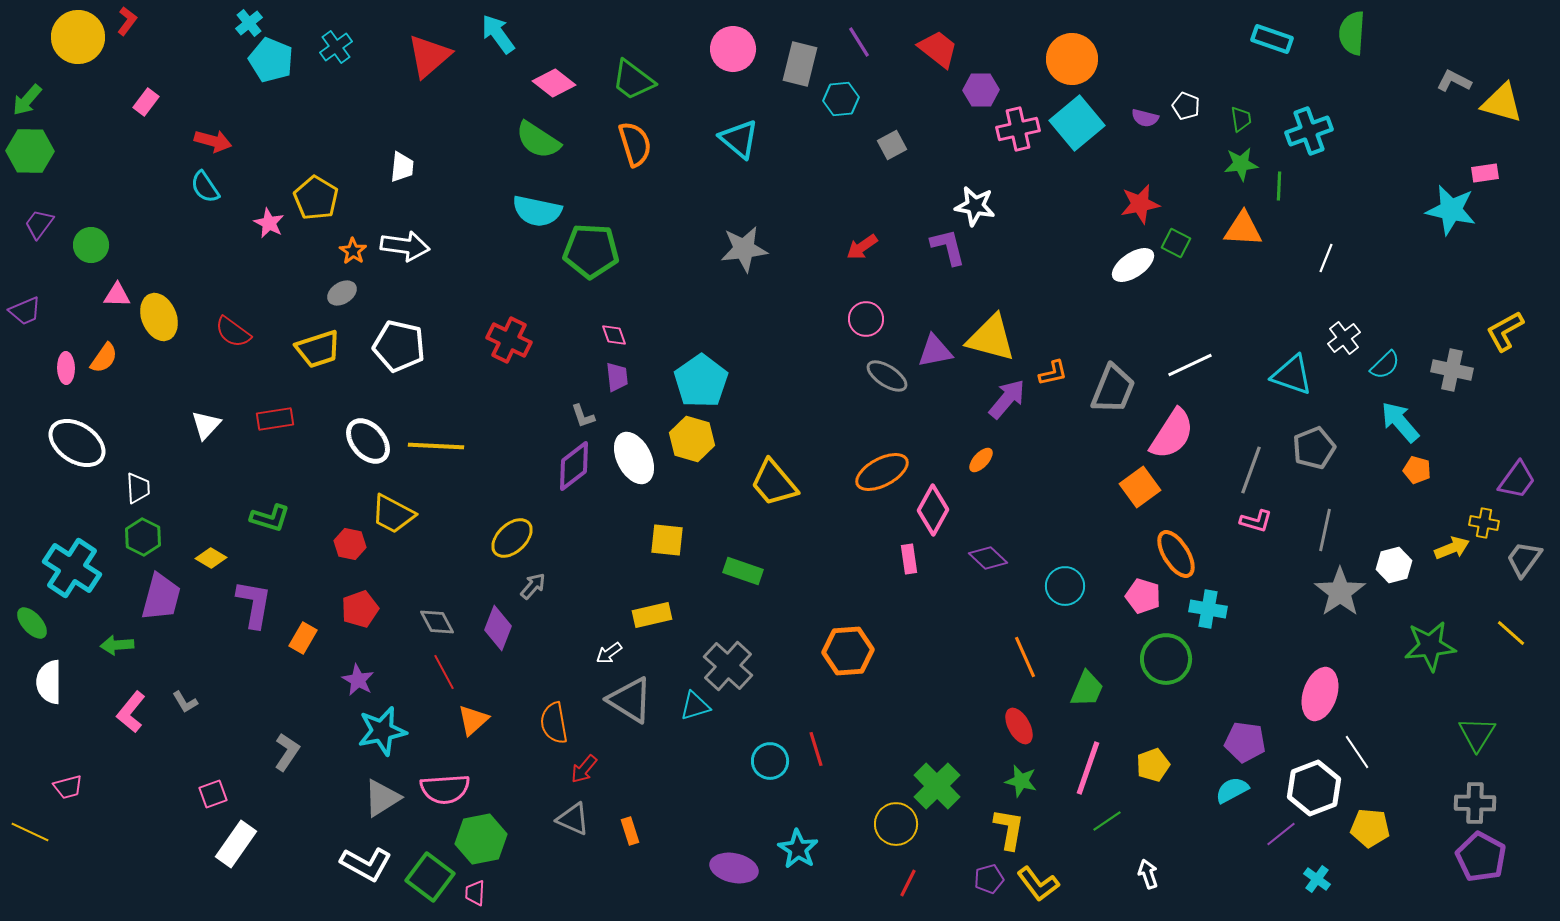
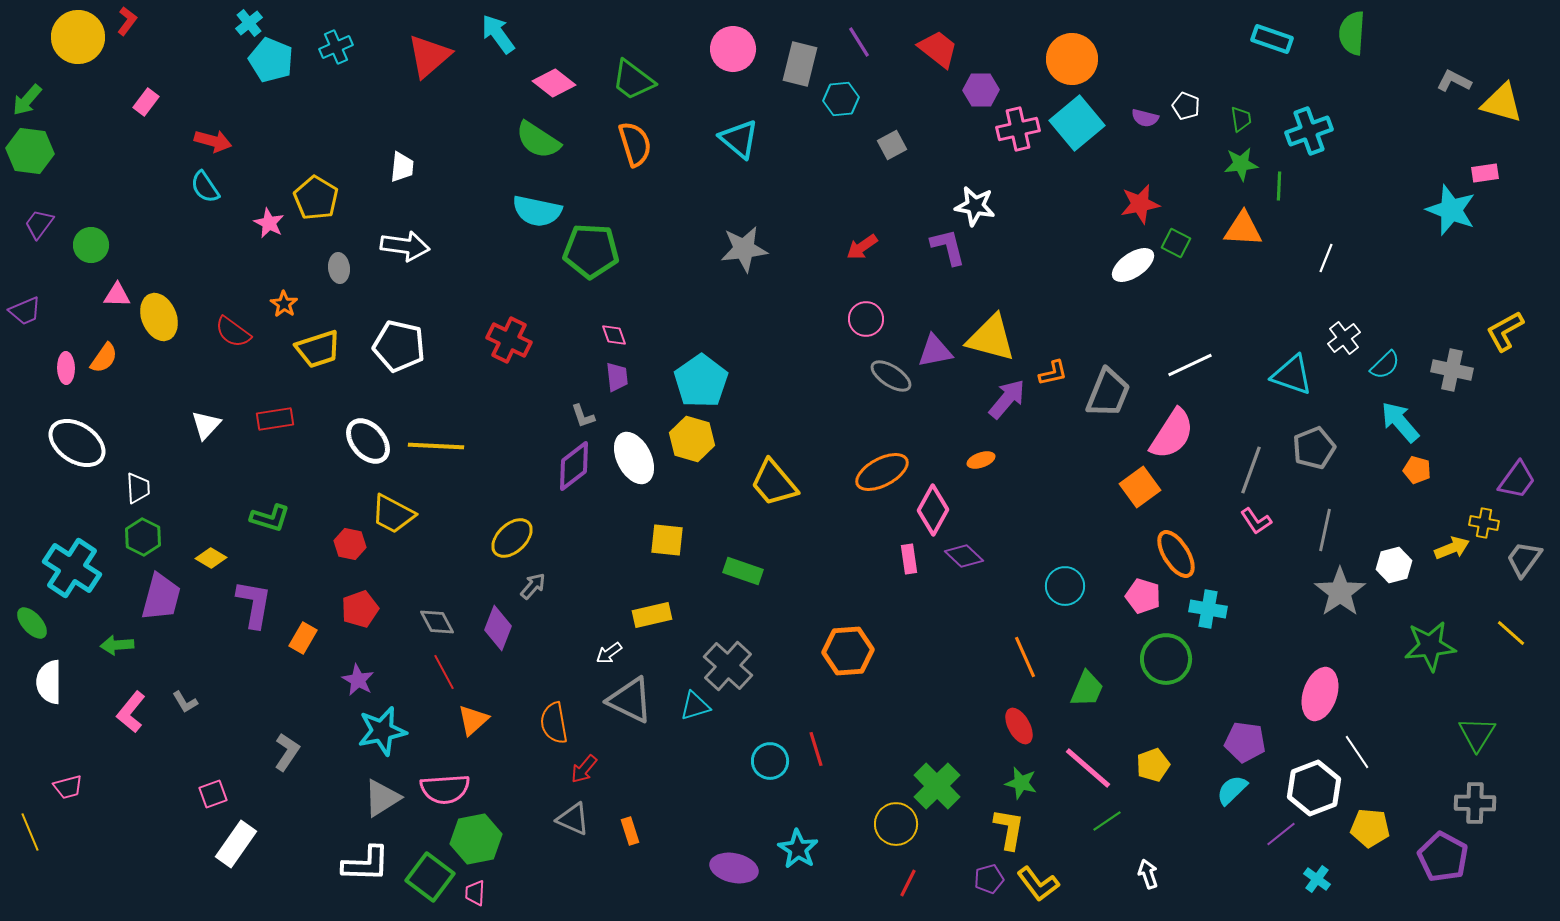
cyan cross at (336, 47): rotated 12 degrees clockwise
green hexagon at (30, 151): rotated 6 degrees clockwise
cyan star at (1451, 210): rotated 9 degrees clockwise
orange star at (353, 251): moved 69 px left, 53 px down
gray ellipse at (342, 293): moved 3 px left, 25 px up; rotated 64 degrees counterclockwise
gray ellipse at (887, 376): moved 4 px right
gray trapezoid at (1113, 389): moved 5 px left, 4 px down
orange ellipse at (981, 460): rotated 28 degrees clockwise
pink L-shape at (1256, 521): rotated 40 degrees clockwise
purple diamond at (988, 558): moved 24 px left, 2 px up
gray triangle at (630, 700): rotated 6 degrees counterclockwise
pink line at (1088, 768): rotated 68 degrees counterclockwise
green star at (1021, 781): moved 2 px down
cyan semicircle at (1232, 790): rotated 16 degrees counterclockwise
yellow line at (30, 832): rotated 42 degrees clockwise
green hexagon at (481, 839): moved 5 px left
purple pentagon at (1481, 857): moved 38 px left
white L-shape at (366, 864): rotated 27 degrees counterclockwise
